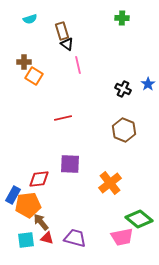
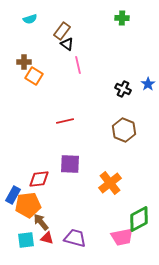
brown rectangle: rotated 54 degrees clockwise
red line: moved 2 px right, 3 px down
green diamond: rotated 68 degrees counterclockwise
